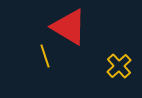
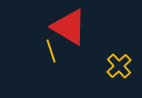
yellow line: moved 6 px right, 5 px up
